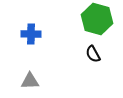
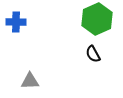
green hexagon: rotated 20 degrees clockwise
blue cross: moved 15 px left, 12 px up
